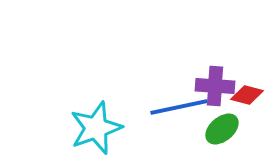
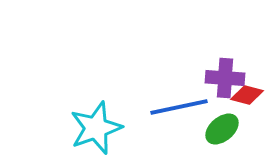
purple cross: moved 10 px right, 8 px up
